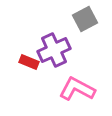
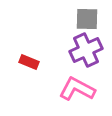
gray square: moved 2 px right; rotated 30 degrees clockwise
purple cross: moved 32 px right
